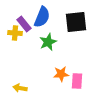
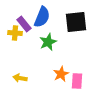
orange star: rotated 21 degrees counterclockwise
yellow arrow: moved 10 px up
